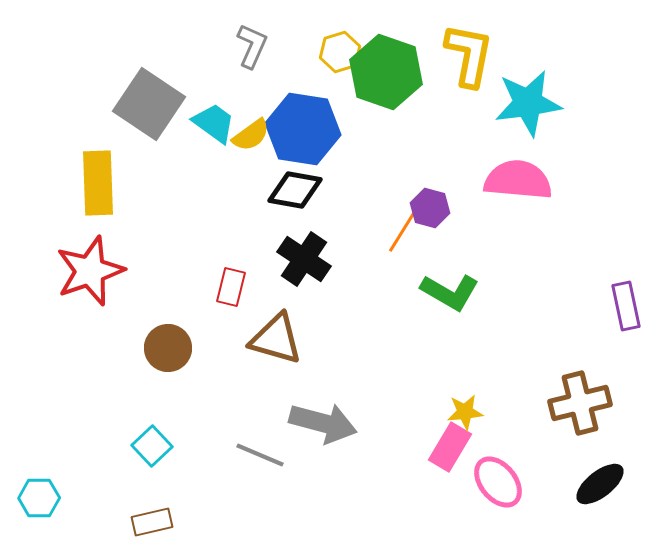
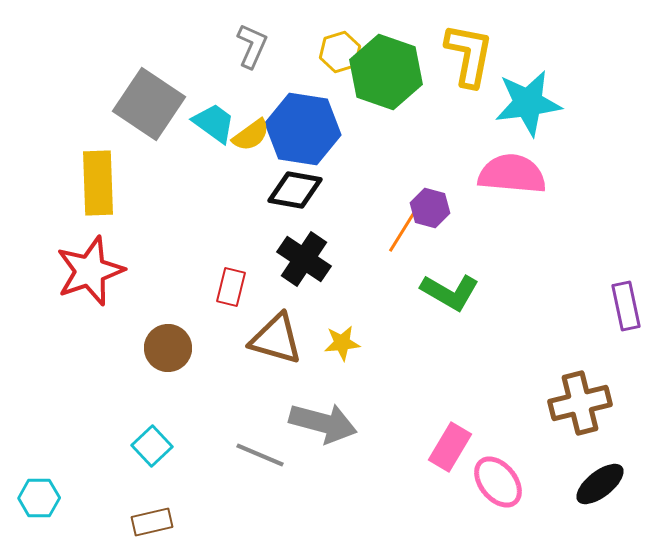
pink semicircle: moved 6 px left, 6 px up
yellow star: moved 123 px left, 69 px up
